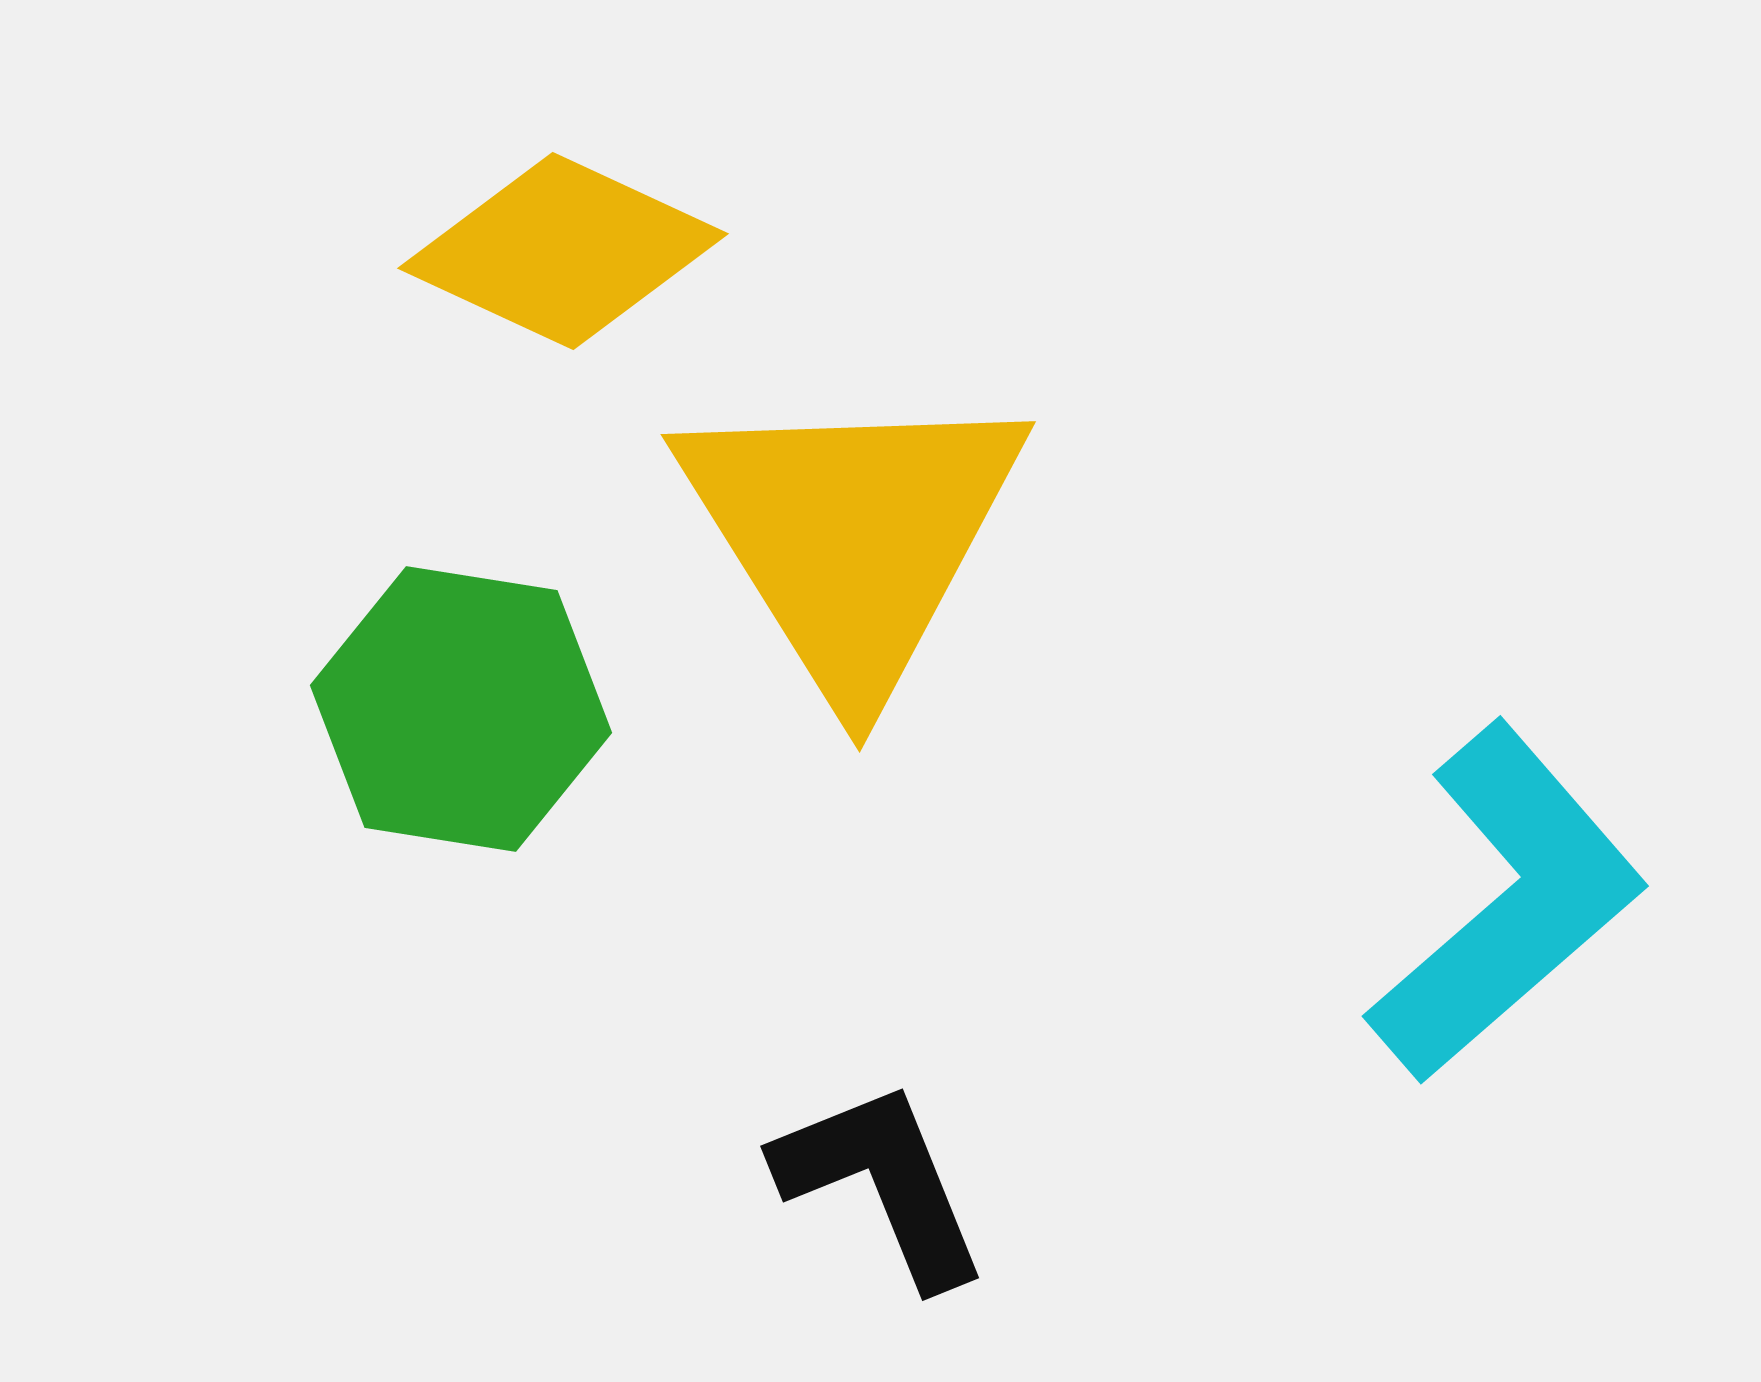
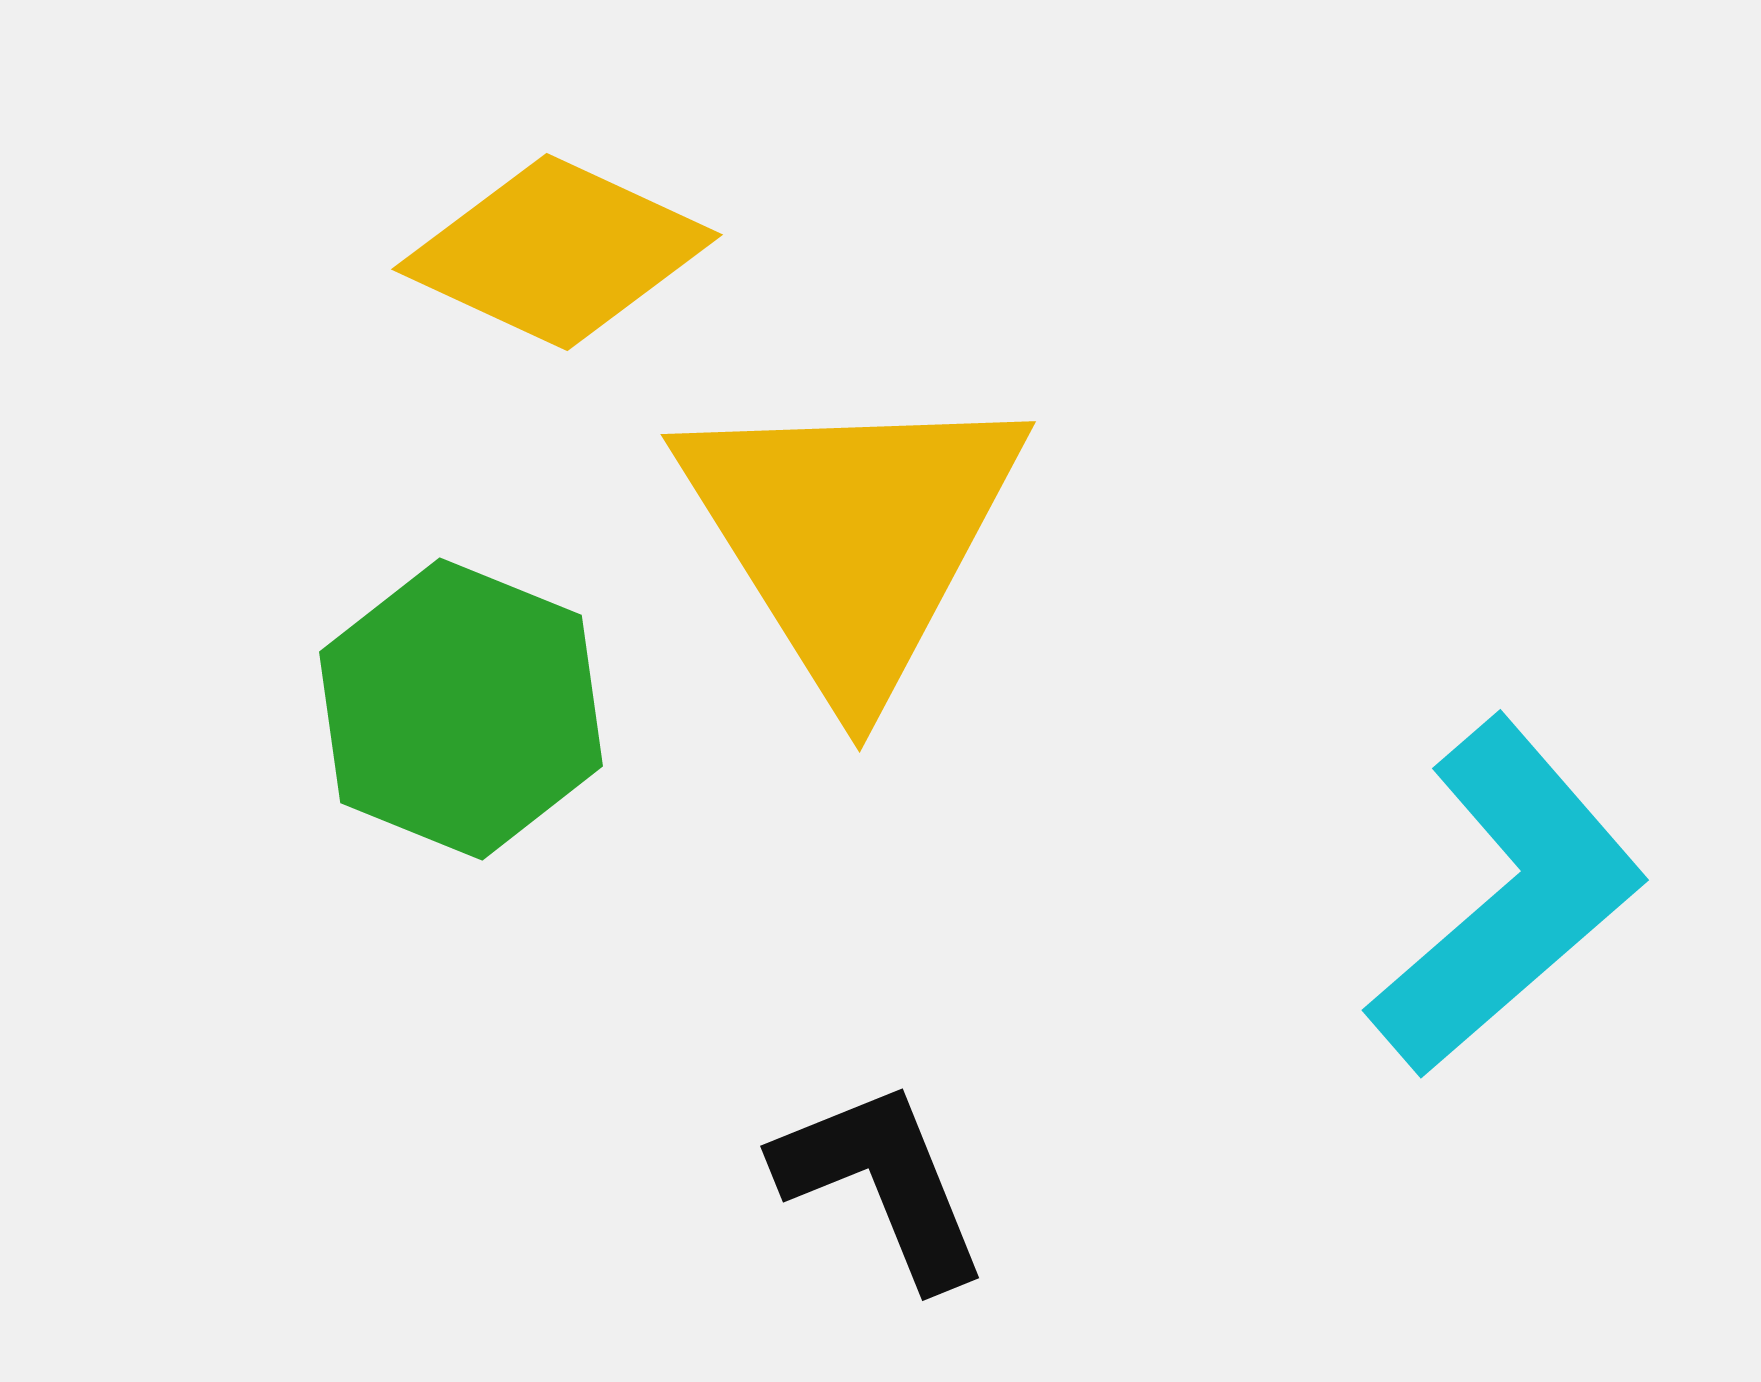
yellow diamond: moved 6 px left, 1 px down
green hexagon: rotated 13 degrees clockwise
cyan L-shape: moved 6 px up
